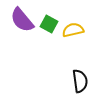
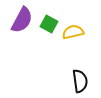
purple semicircle: rotated 112 degrees counterclockwise
yellow semicircle: moved 2 px down
